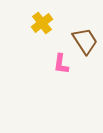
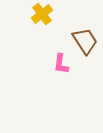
yellow cross: moved 9 px up
